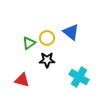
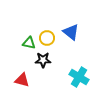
green triangle: rotated 48 degrees clockwise
black star: moved 4 px left
